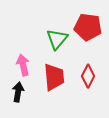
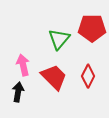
red pentagon: moved 4 px right, 1 px down; rotated 8 degrees counterclockwise
green triangle: moved 2 px right
red trapezoid: rotated 40 degrees counterclockwise
